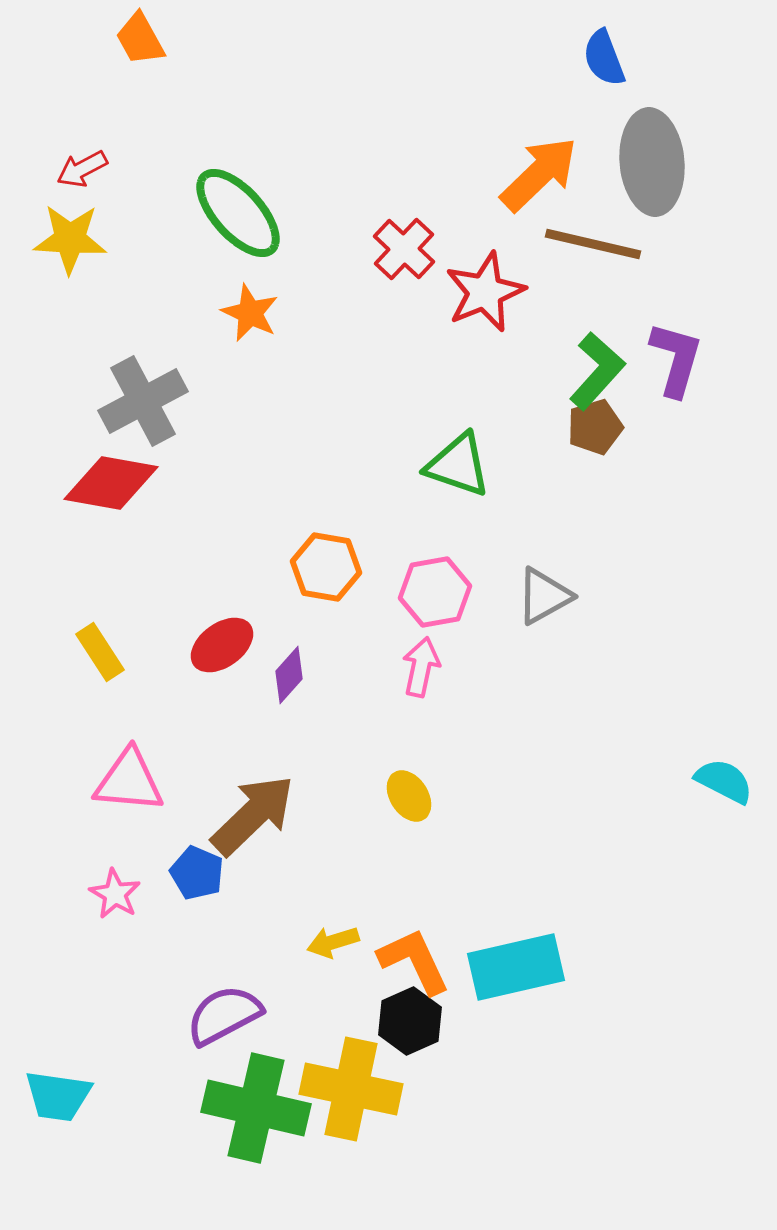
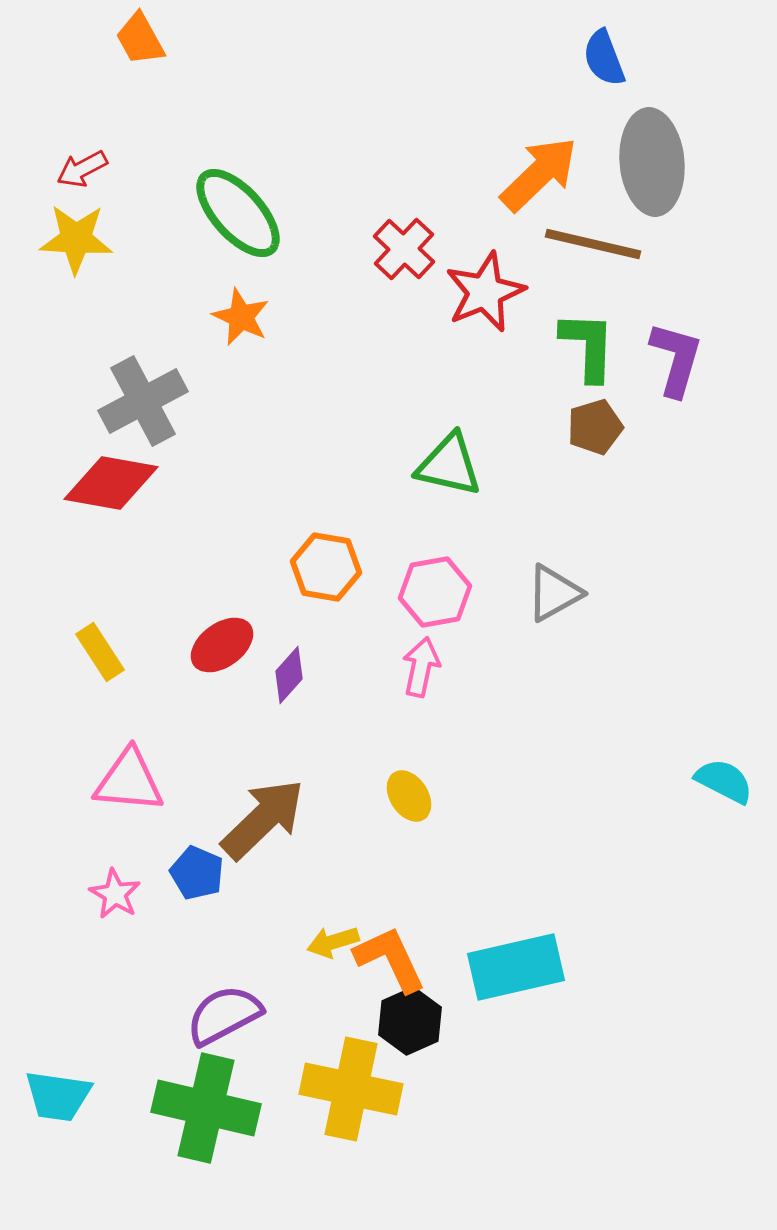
yellow star: moved 6 px right
orange star: moved 9 px left, 4 px down
green L-shape: moved 9 px left, 25 px up; rotated 40 degrees counterclockwise
green triangle: moved 9 px left; rotated 6 degrees counterclockwise
gray triangle: moved 10 px right, 3 px up
brown arrow: moved 10 px right, 4 px down
orange L-shape: moved 24 px left, 2 px up
green cross: moved 50 px left
